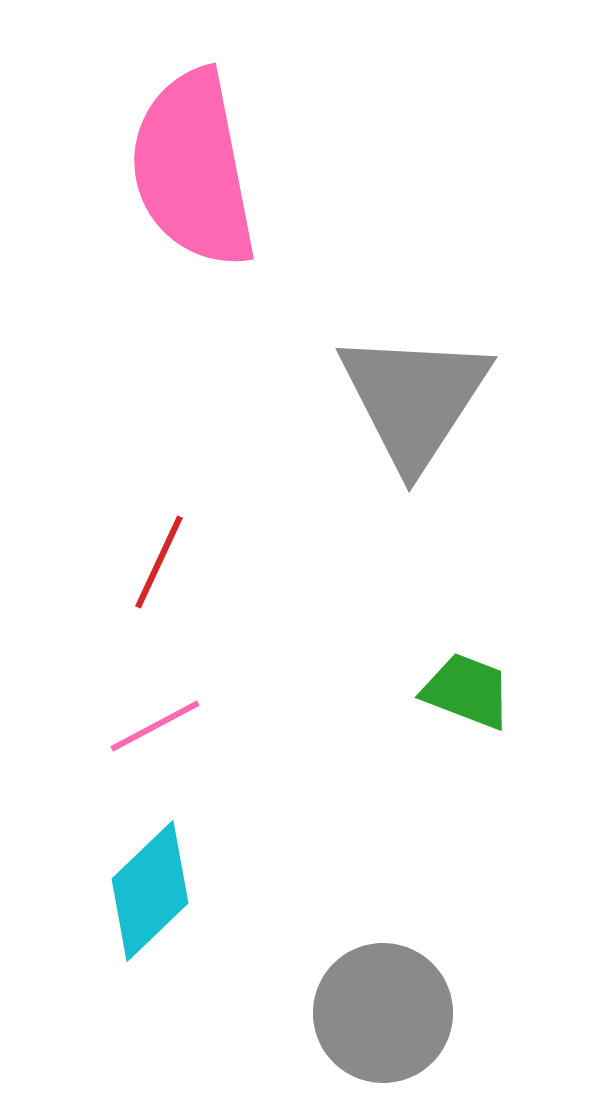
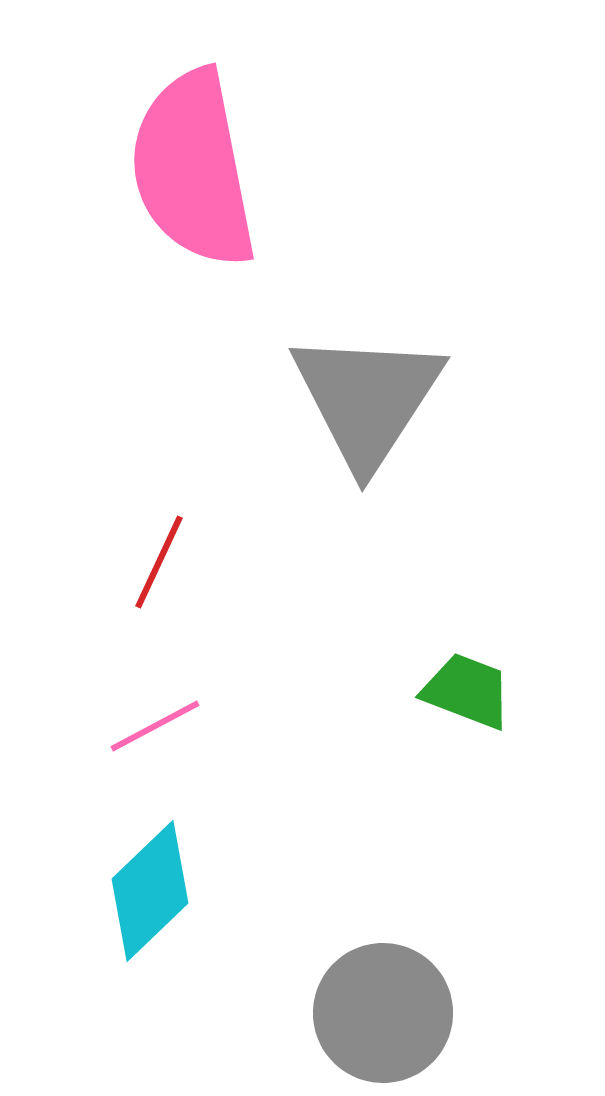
gray triangle: moved 47 px left
